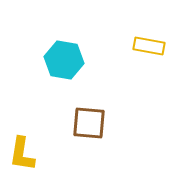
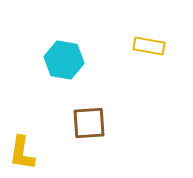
brown square: rotated 9 degrees counterclockwise
yellow L-shape: moved 1 px up
